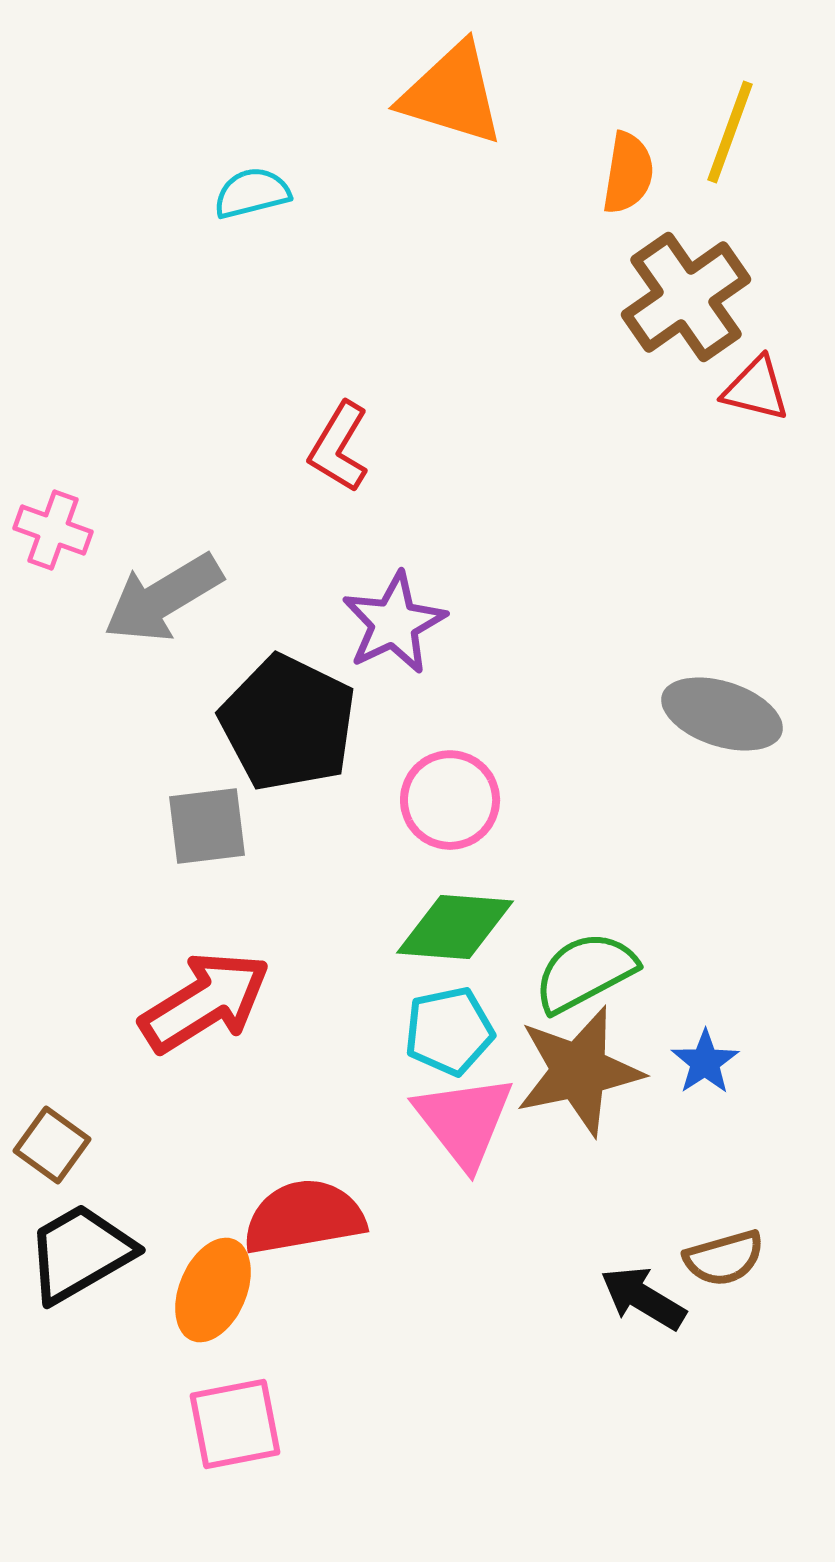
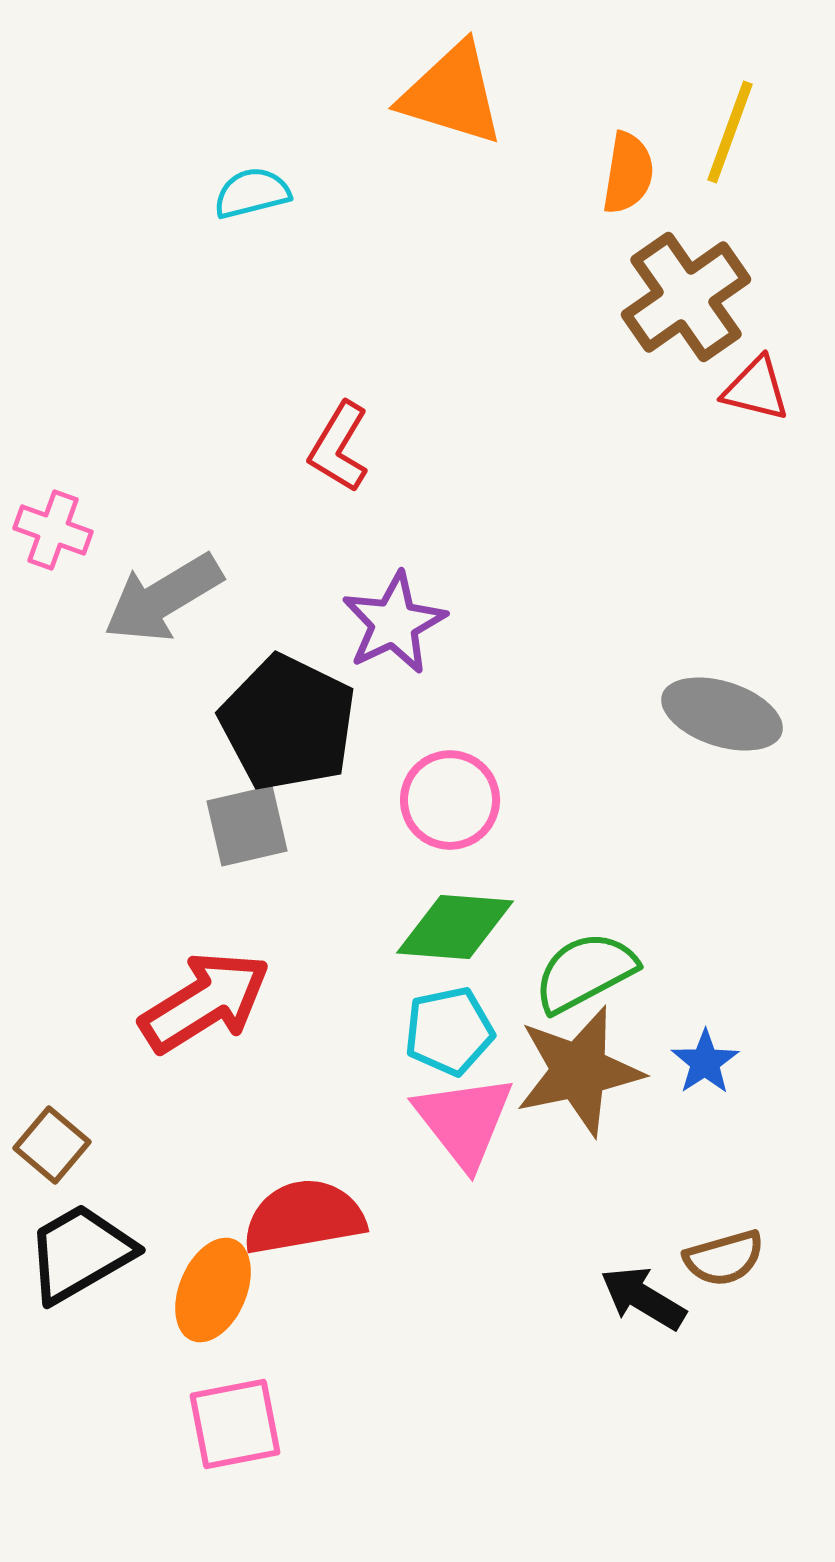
gray square: moved 40 px right; rotated 6 degrees counterclockwise
brown square: rotated 4 degrees clockwise
